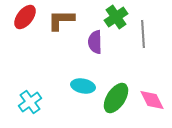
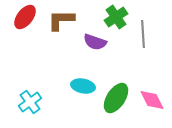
purple semicircle: rotated 70 degrees counterclockwise
